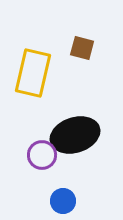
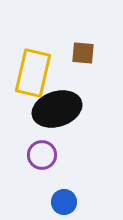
brown square: moved 1 px right, 5 px down; rotated 10 degrees counterclockwise
black ellipse: moved 18 px left, 26 px up
blue circle: moved 1 px right, 1 px down
